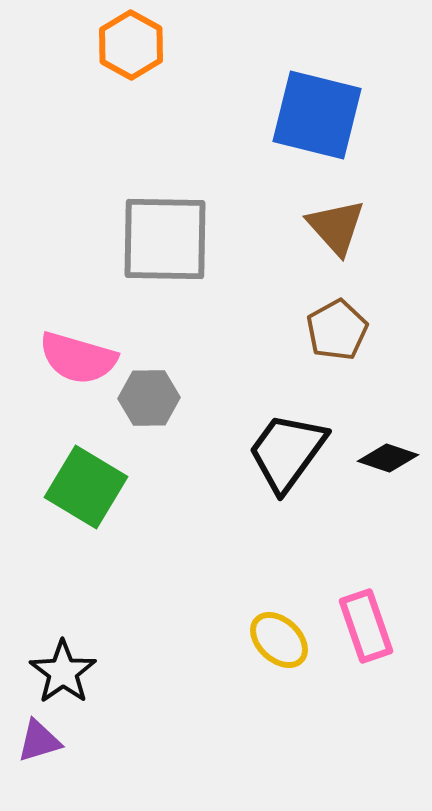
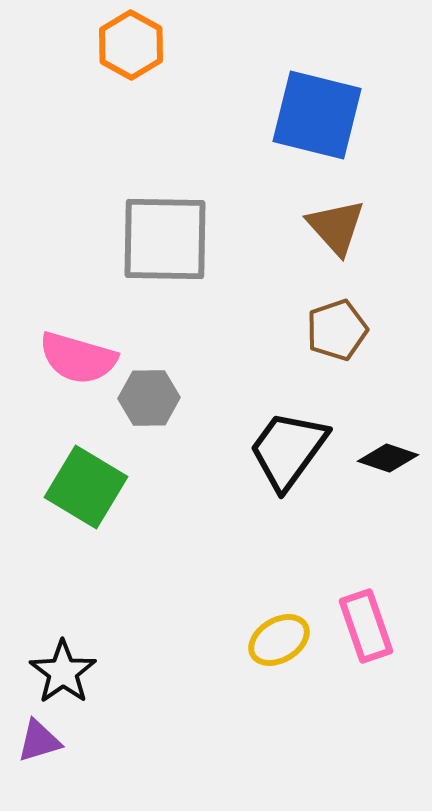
brown pentagon: rotated 10 degrees clockwise
black trapezoid: moved 1 px right, 2 px up
yellow ellipse: rotated 74 degrees counterclockwise
